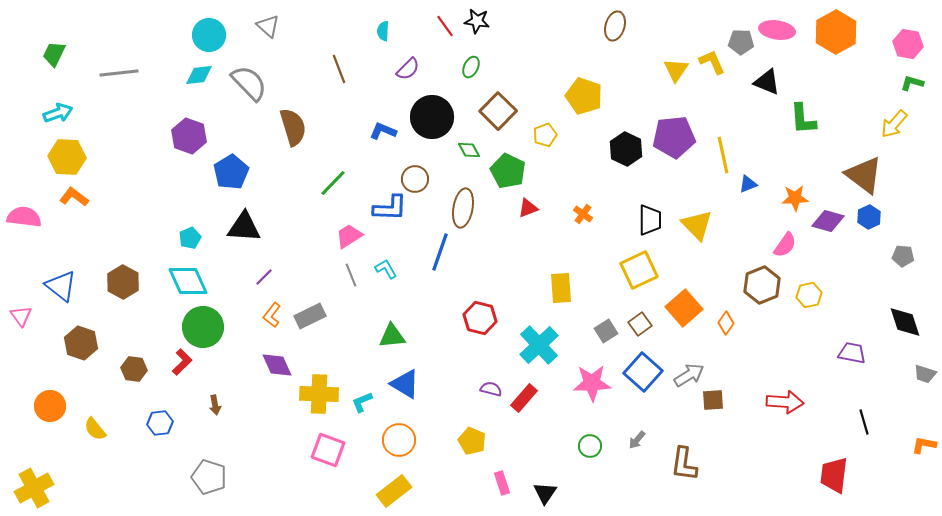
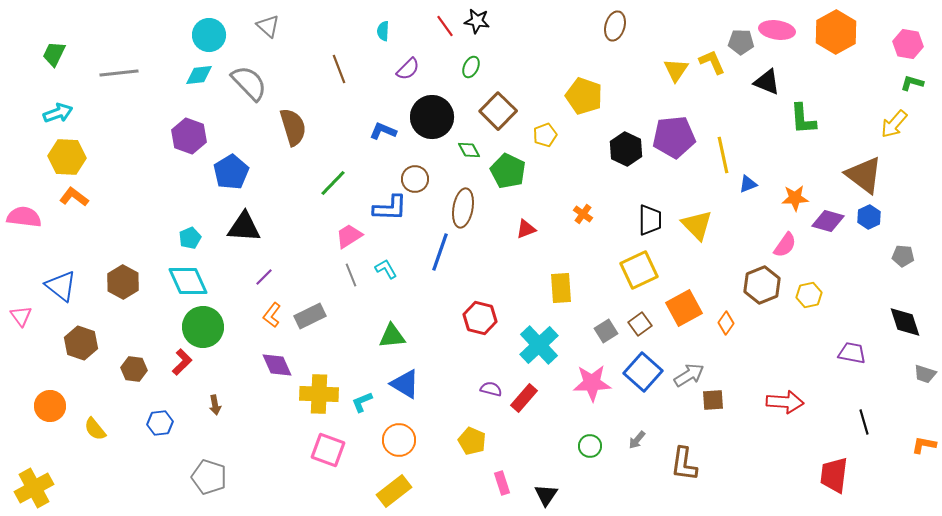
red triangle at (528, 208): moved 2 px left, 21 px down
orange square at (684, 308): rotated 12 degrees clockwise
black triangle at (545, 493): moved 1 px right, 2 px down
